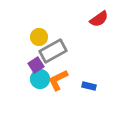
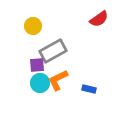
yellow circle: moved 6 px left, 11 px up
purple square: moved 1 px right; rotated 28 degrees clockwise
cyan circle: moved 4 px down
blue rectangle: moved 3 px down
